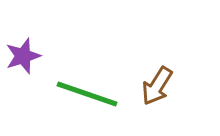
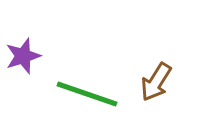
brown arrow: moved 1 px left, 4 px up
